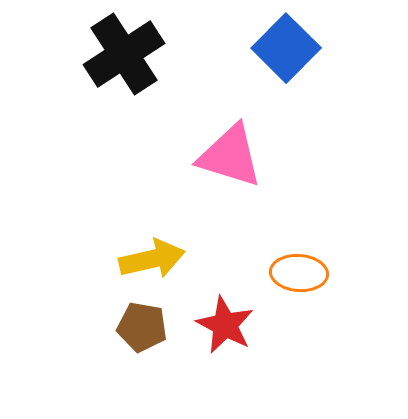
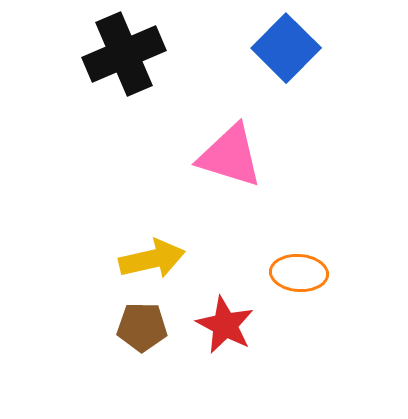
black cross: rotated 10 degrees clockwise
brown pentagon: rotated 9 degrees counterclockwise
